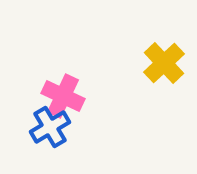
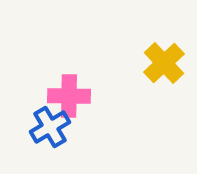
pink cross: moved 6 px right; rotated 24 degrees counterclockwise
